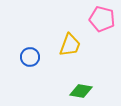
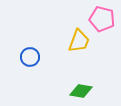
yellow trapezoid: moved 9 px right, 4 px up
